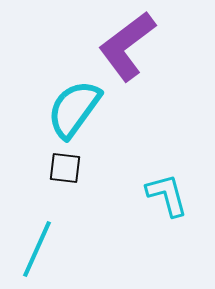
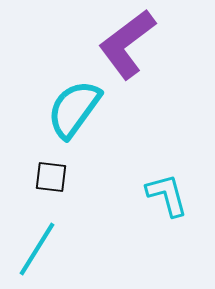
purple L-shape: moved 2 px up
black square: moved 14 px left, 9 px down
cyan line: rotated 8 degrees clockwise
